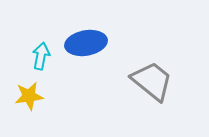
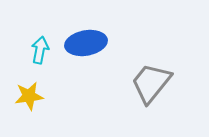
cyan arrow: moved 1 px left, 6 px up
gray trapezoid: moved 1 px left, 2 px down; rotated 90 degrees counterclockwise
